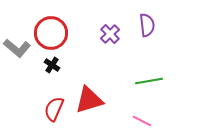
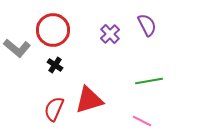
purple semicircle: rotated 20 degrees counterclockwise
red circle: moved 2 px right, 3 px up
black cross: moved 3 px right
